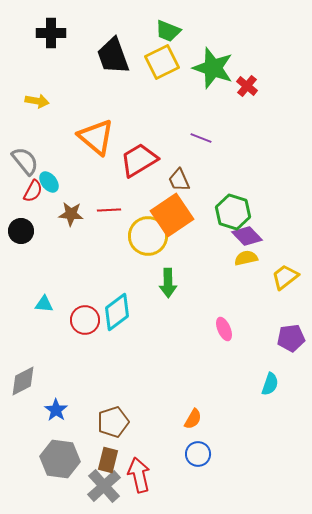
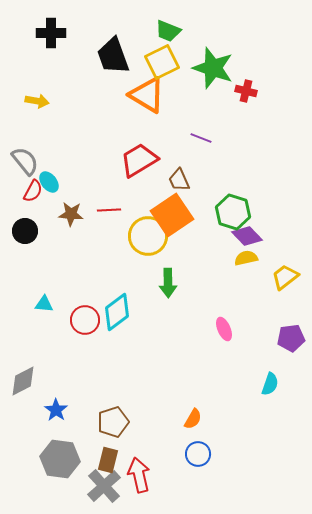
red cross: moved 1 px left, 5 px down; rotated 25 degrees counterclockwise
orange triangle: moved 51 px right, 42 px up; rotated 9 degrees counterclockwise
black circle: moved 4 px right
